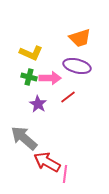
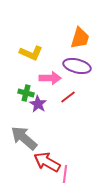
orange trapezoid: rotated 55 degrees counterclockwise
green cross: moved 3 px left, 16 px down
